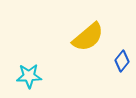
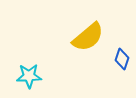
blue diamond: moved 2 px up; rotated 20 degrees counterclockwise
